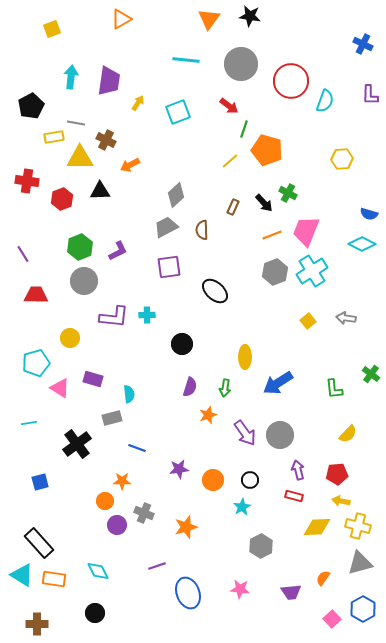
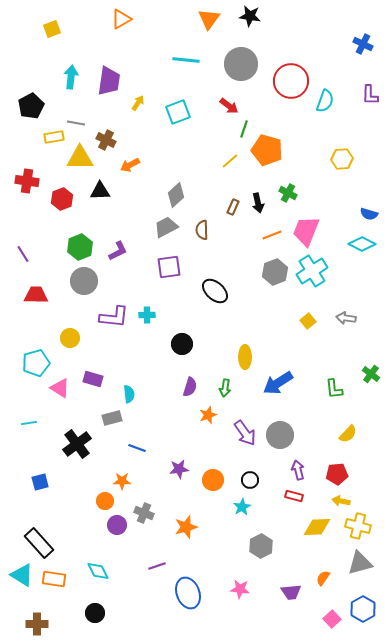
black arrow at (264, 203): moved 6 px left; rotated 30 degrees clockwise
